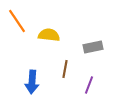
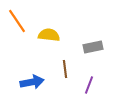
brown line: rotated 18 degrees counterclockwise
blue arrow: rotated 105 degrees counterclockwise
